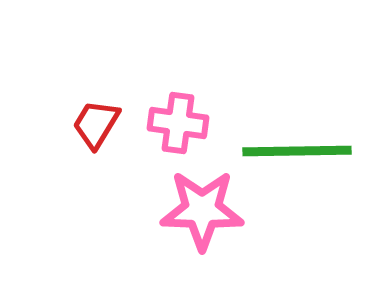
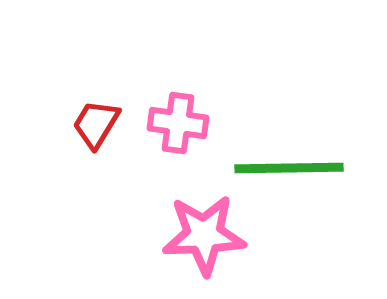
green line: moved 8 px left, 17 px down
pink star: moved 2 px right, 25 px down; rotated 4 degrees counterclockwise
